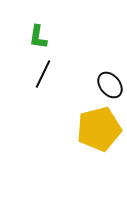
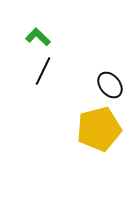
green L-shape: rotated 125 degrees clockwise
black line: moved 3 px up
